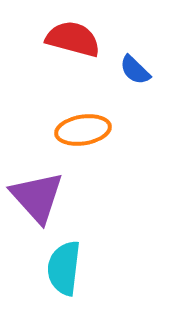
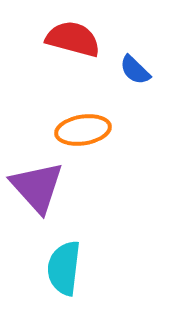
purple triangle: moved 10 px up
